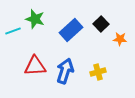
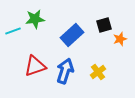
green star: rotated 24 degrees counterclockwise
black square: moved 3 px right, 1 px down; rotated 28 degrees clockwise
blue rectangle: moved 1 px right, 5 px down
orange star: rotated 24 degrees counterclockwise
red triangle: rotated 15 degrees counterclockwise
yellow cross: rotated 21 degrees counterclockwise
